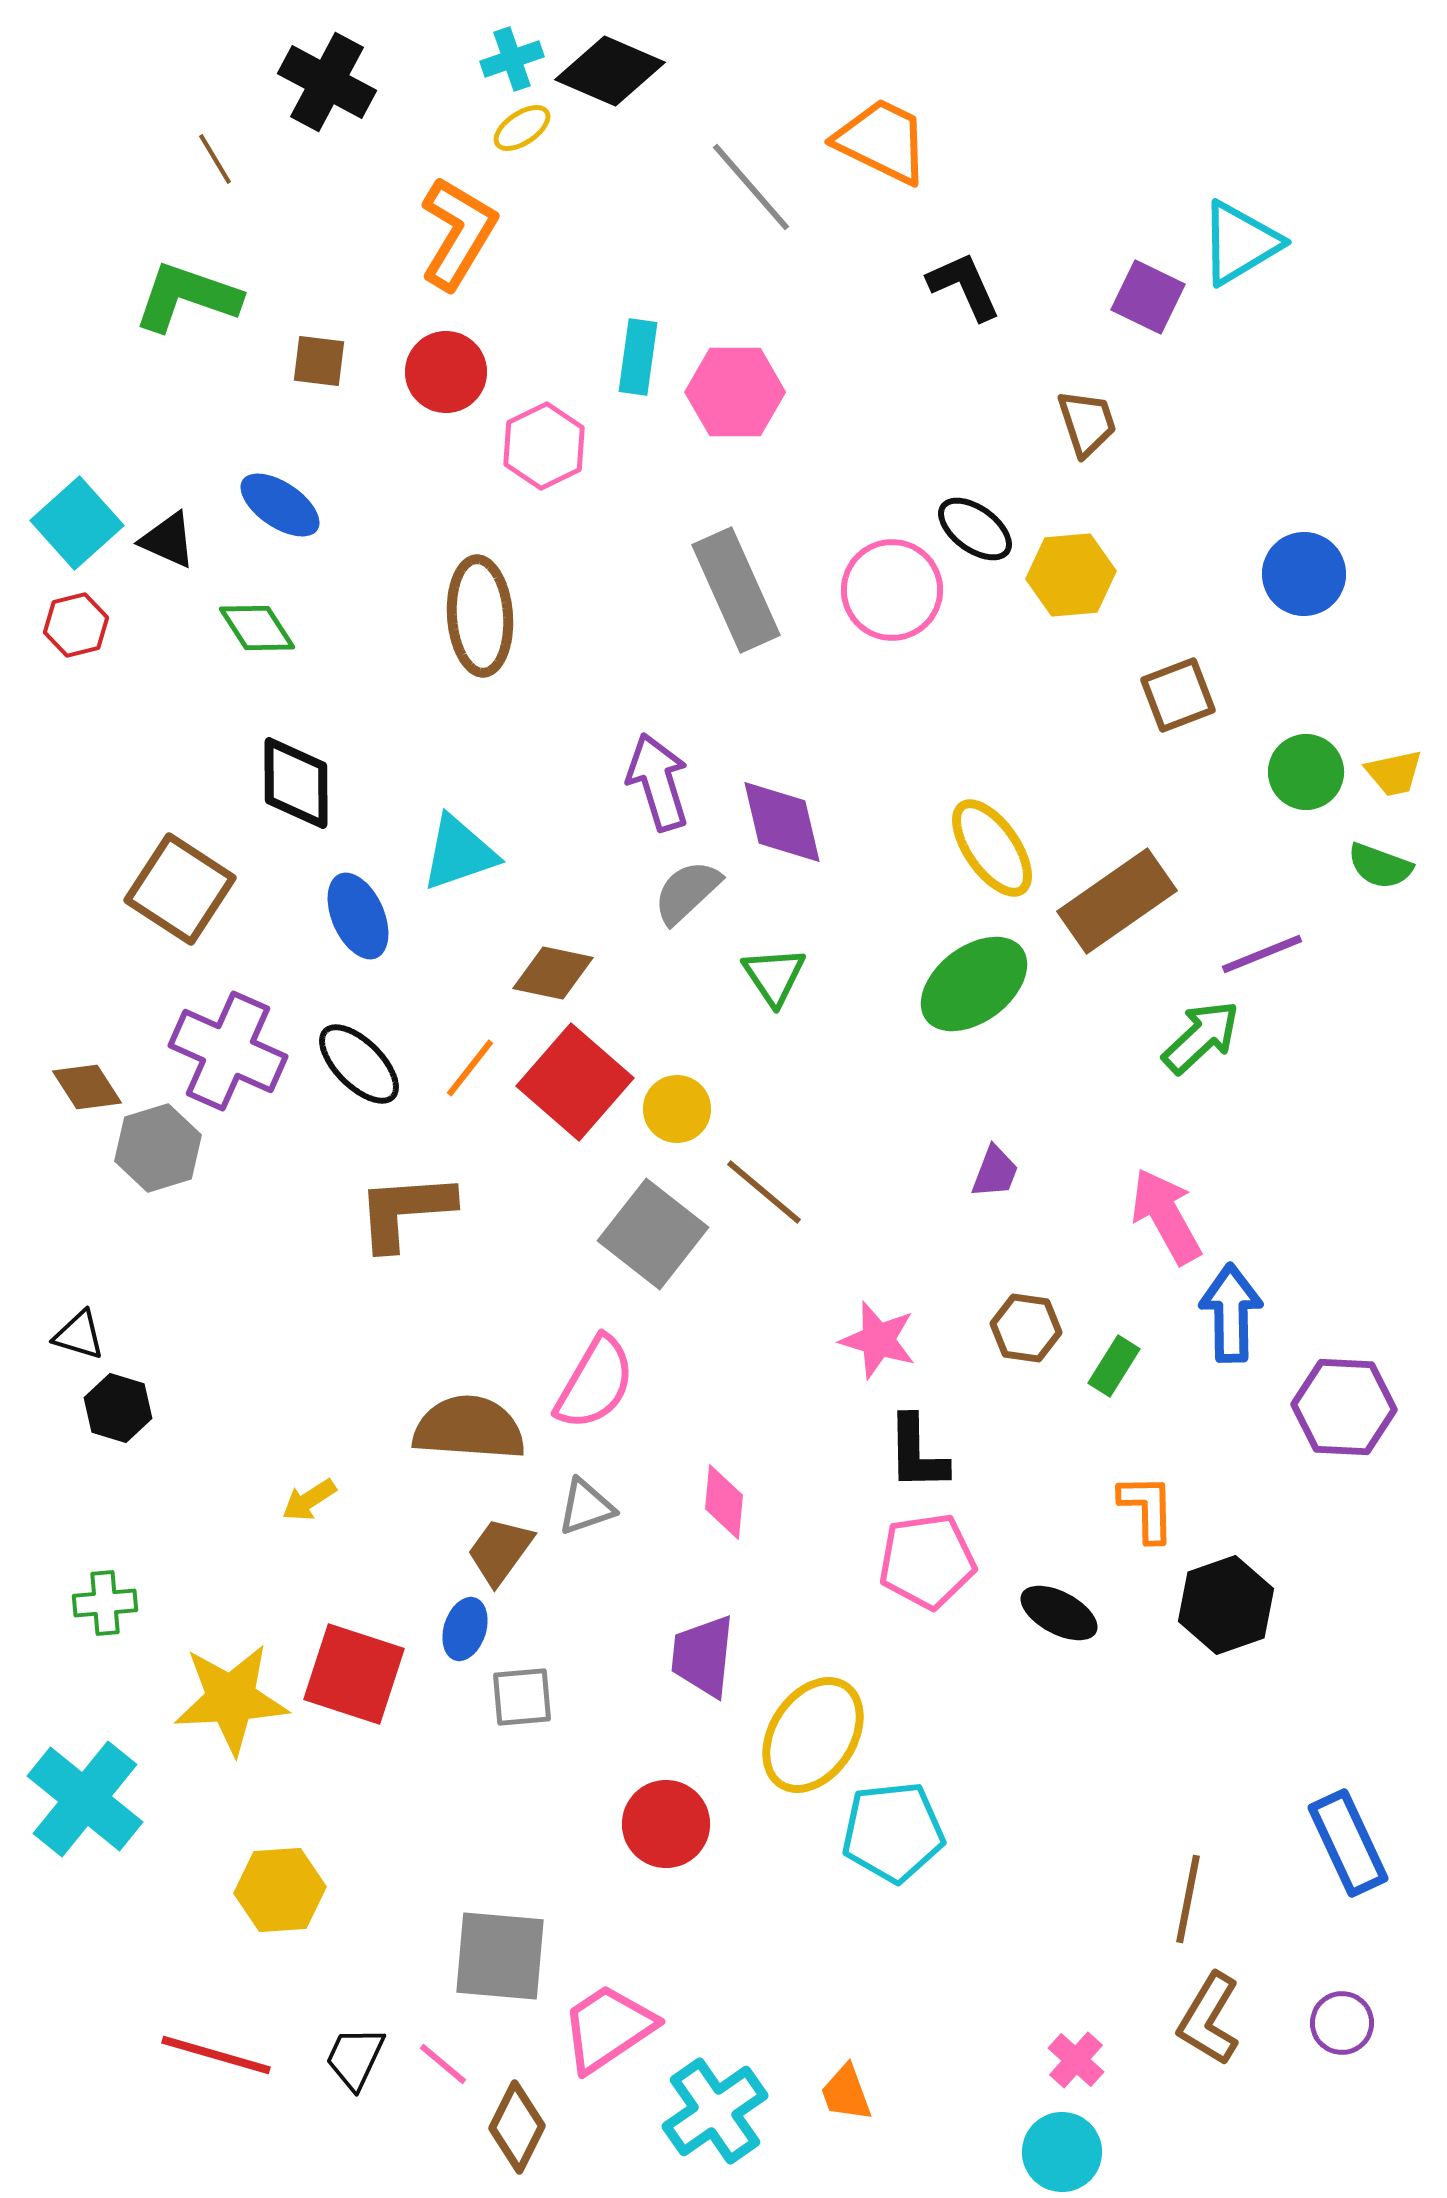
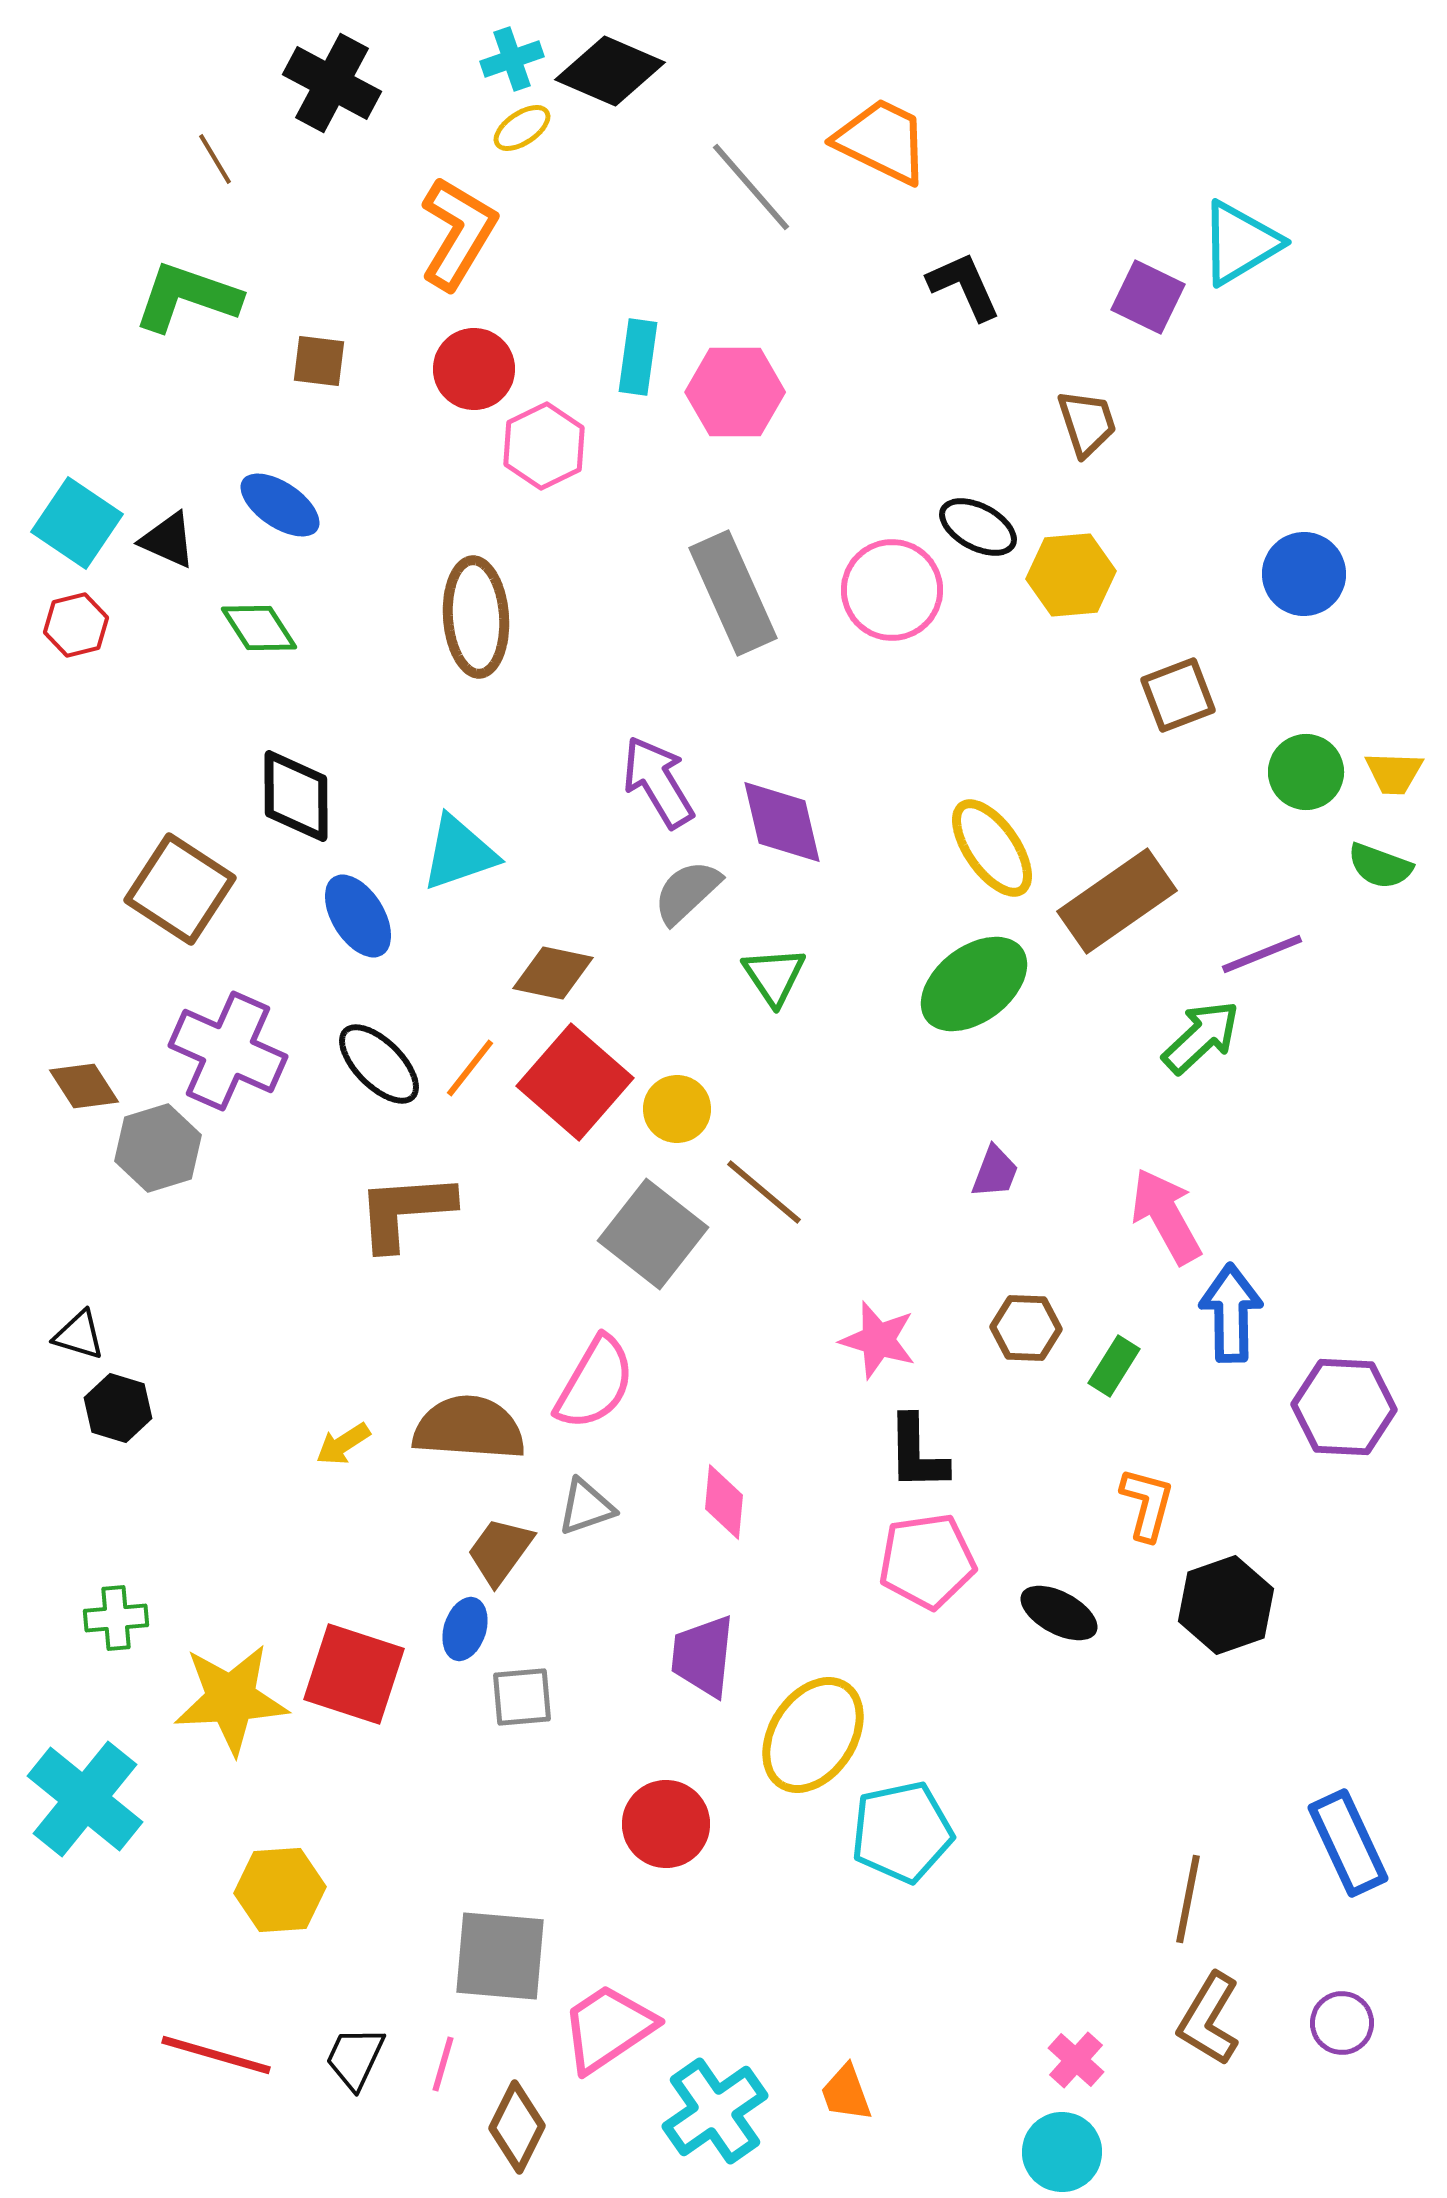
black cross at (327, 82): moved 5 px right, 1 px down
red circle at (446, 372): moved 28 px right, 3 px up
cyan square at (77, 523): rotated 14 degrees counterclockwise
black ellipse at (975, 529): moved 3 px right, 2 px up; rotated 8 degrees counterclockwise
gray rectangle at (736, 590): moved 3 px left, 3 px down
brown ellipse at (480, 616): moved 4 px left, 1 px down
green diamond at (257, 628): moved 2 px right
yellow trapezoid at (1394, 773): rotated 14 degrees clockwise
purple arrow at (658, 782): rotated 14 degrees counterclockwise
black diamond at (296, 783): moved 13 px down
blue ellipse at (358, 916): rotated 8 degrees counterclockwise
black ellipse at (359, 1064): moved 20 px right
brown diamond at (87, 1087): moved 3 px left, 1 px up
brown hexagon at (1026, 1328): rotated 6 degrees counterclockwise
yellow arrow at (309, 1500): moved 34 px right, 56 px up
orange L-shape at (1147, 1508): moved 4 px up; rotated 16 degrees clockwise
green cross at (105, 1603): moved 11 px right, 15 px down
cyan pentagon at (893, 1832): moved 9 px right; rotated 6 degrees counterclockwise
pink line at (443, 2064): rotated 66 degrees clockwise
